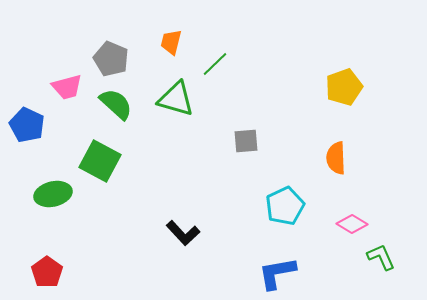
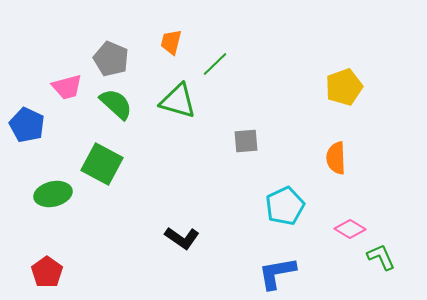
green triangle: moved 2 px right, 2 px down
green square: moved 2 px right, 3 px down
pink diamond: moved 2 px left, 5 px down
black L-shape: moved 1 px left, 5 px down; rotated 12 degrees counterclockwise
